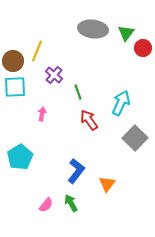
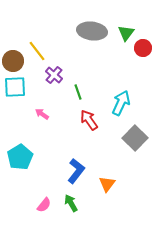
gray ellipse: moved 1 px left, 2 px down
yellow line: rotated 60 degrees counterclockwise
pink arrow: rotated 64 degrees counterclockwise
pink semicircle: moved 2 px left
